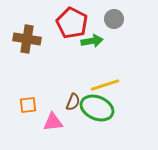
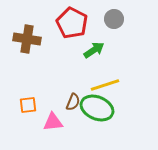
green arrow: moved 2 px right, 9 px down; rotated 25 degrees counterclockwise
